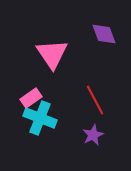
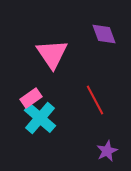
cyan cross: rotated 20 degrees clockwise
purple star: moved 14 px right, 16 px down
